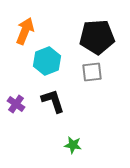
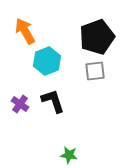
orange arrow: rotated 52 degrees counterclockwise
black pentagon: rotated 16 degrees counterclockwise
gray square: moved 3 px right, 1 px up
purple cross: moved 4 px right
green star: moved 4 px left, 10 px down
